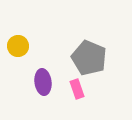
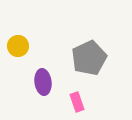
gray pentagon: rotated 24 degrees clockwise
pink rectangle: moved 13 px down
